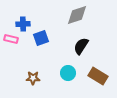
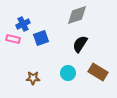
blue cross: rotated 24 degrees counterclockwise
pink rectangle: moved 2 px right
black semicircle: moved 1 px left, 2 px up
brown rectangle: moved 4 px up
